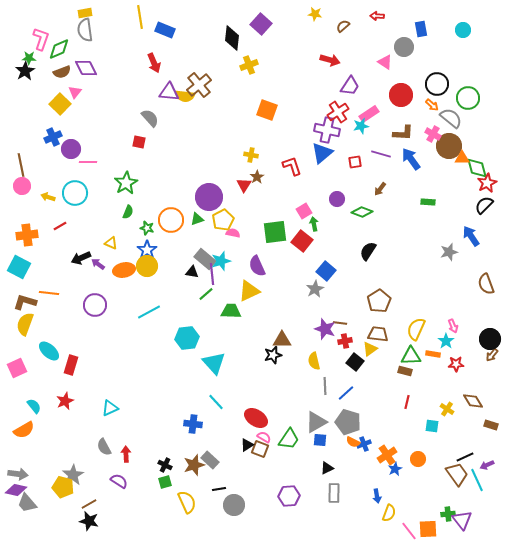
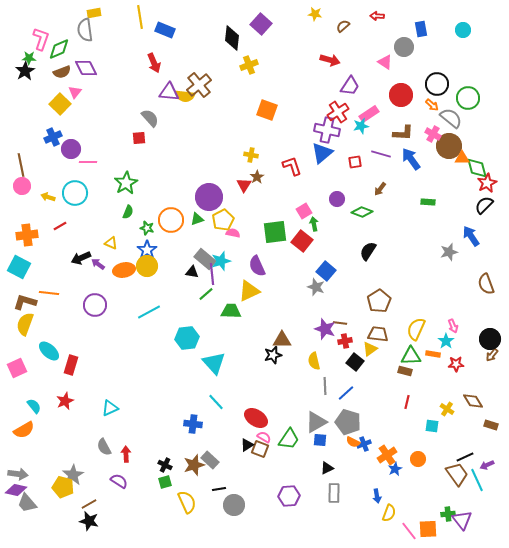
yellow rectangle at (85, 13): moved 9 px right
red square at (139, 142): moved 4 px up; rotated 16 degrees counterclockwise
gray star at (315, 289): moved 1 px right, 2 px up; rotated 24 degrees counterclockwise
